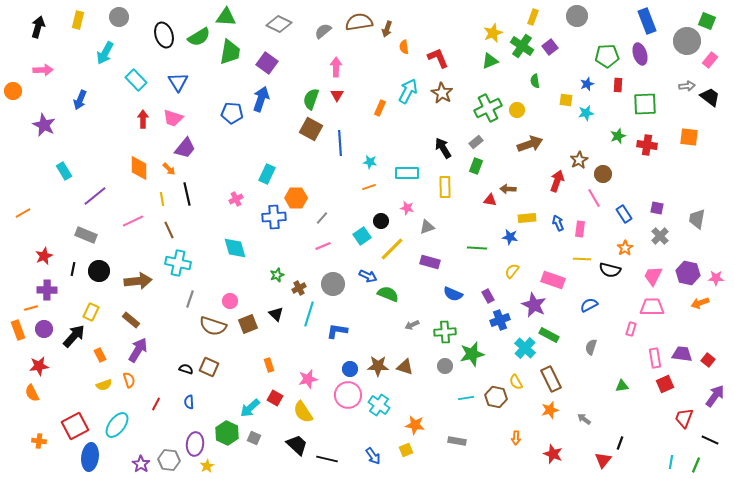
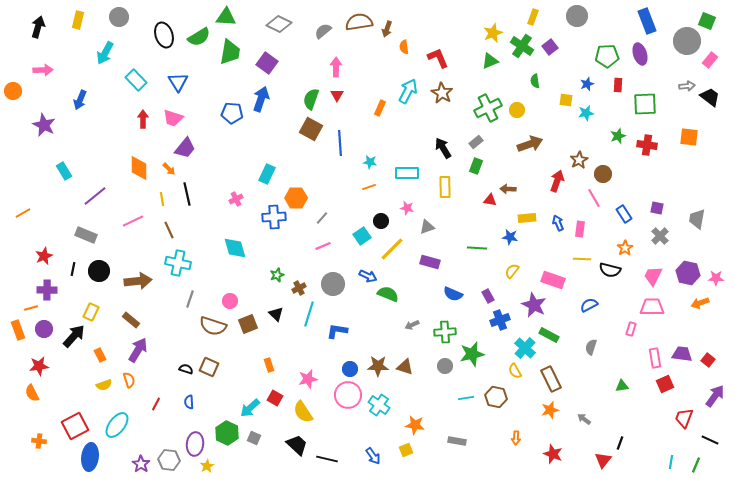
yellow semicircle at (516, 382): moved 1 px left, 11 px up
